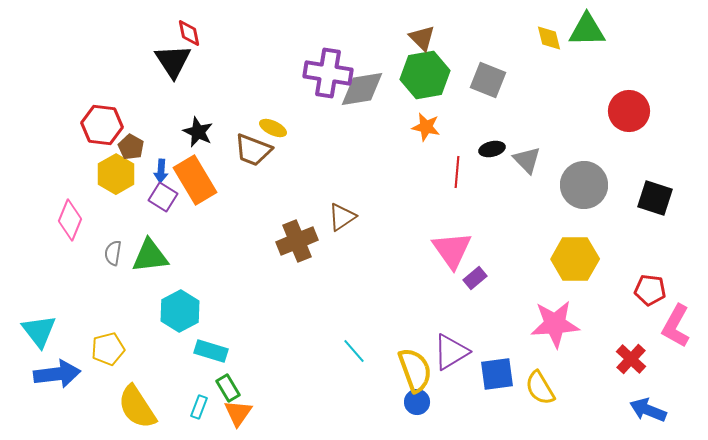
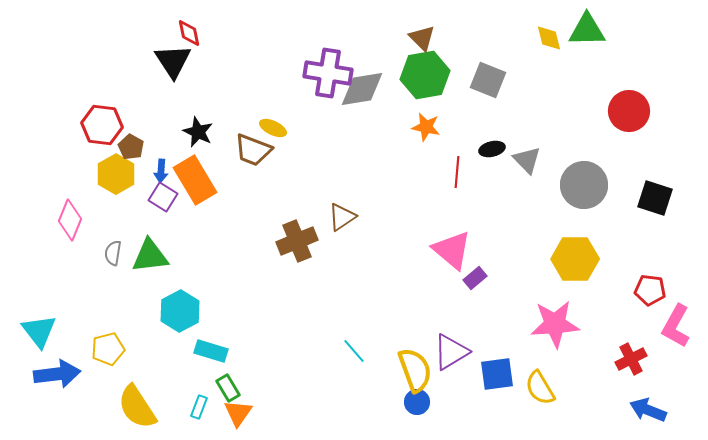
pink triangle at (452, 250): rotated 15 degrees counterclockwise
red cross at (631, 359): rotated 20 degrees clockwise
